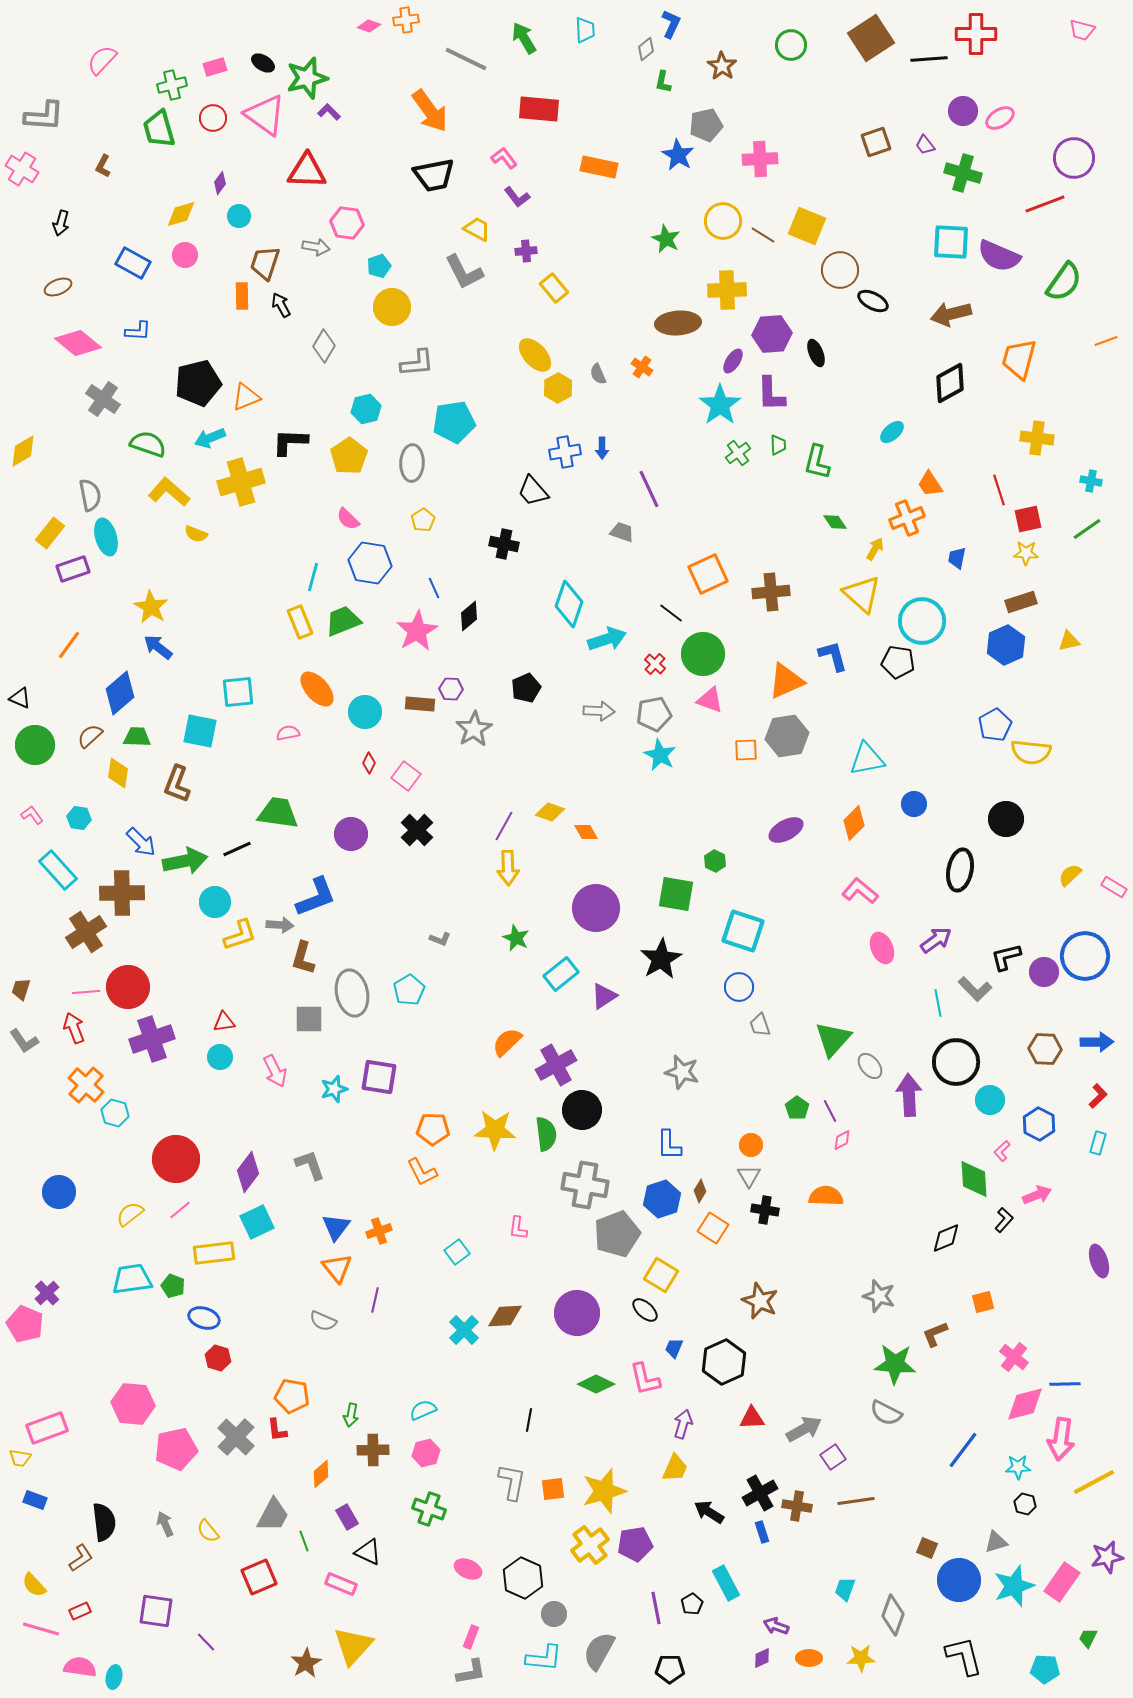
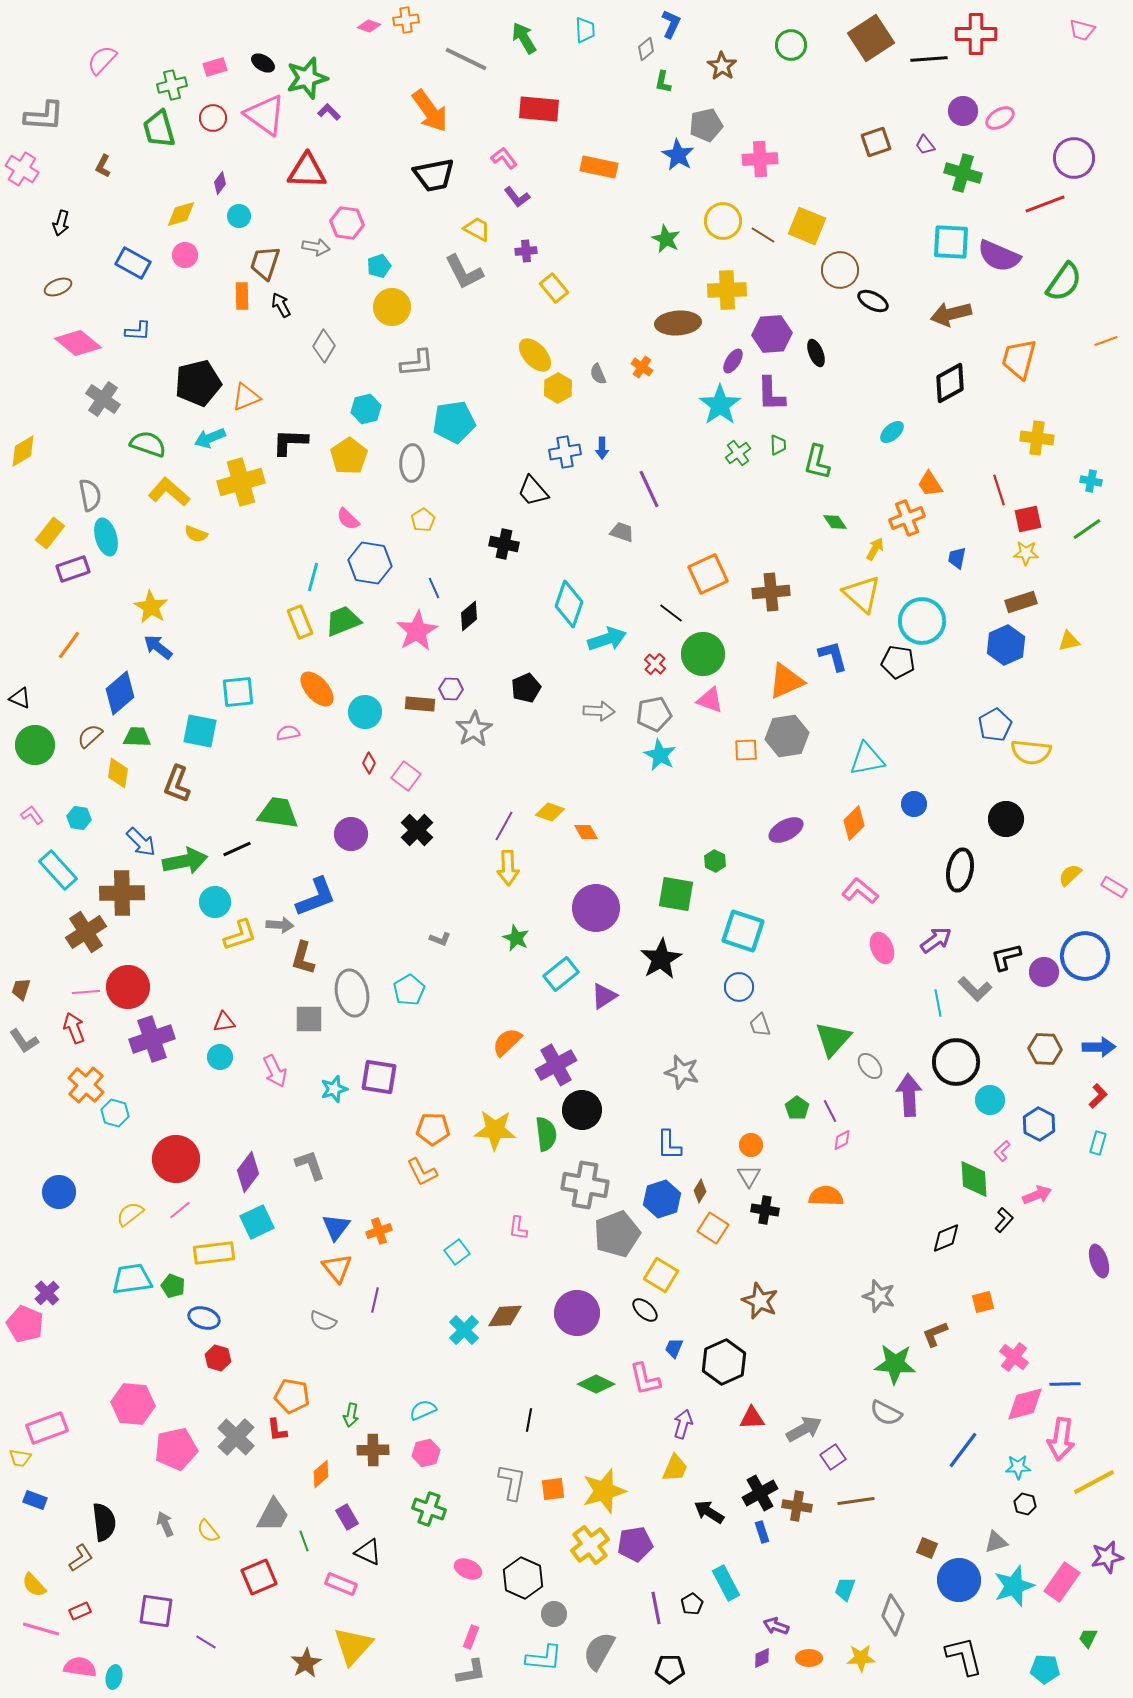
blue arrow at (1097, 1042): moved 2 px right, 5 px down
purple line at (206, 1642): rotated 15 degrees counterclockwise
